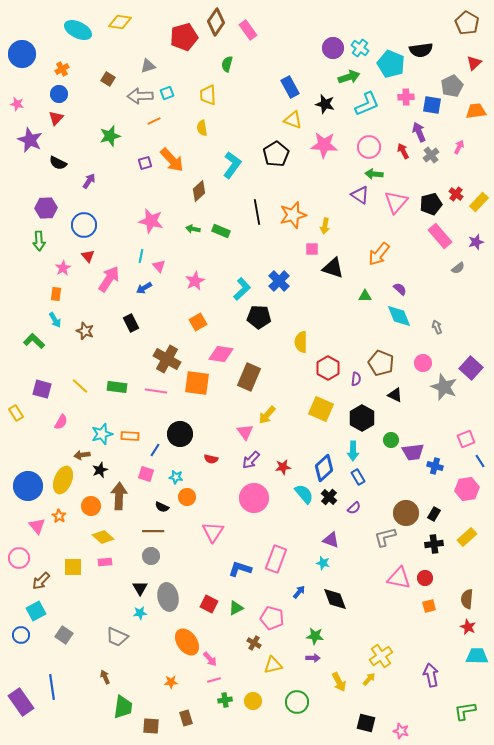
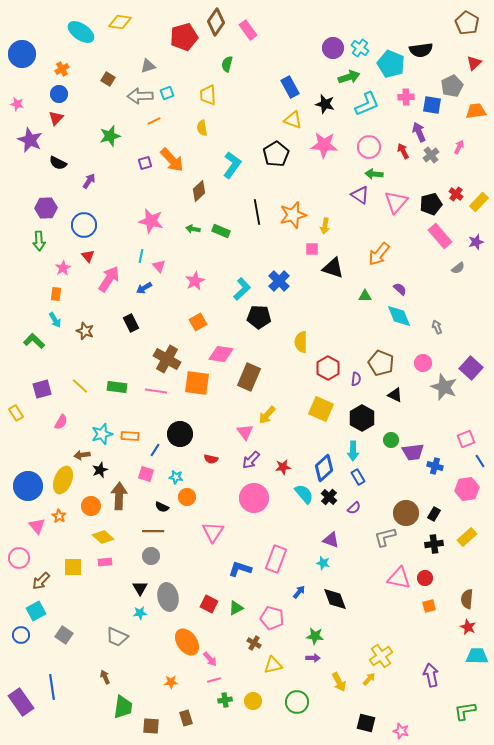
cyan ellipse at (78, 30): moved 3 px right, 2 px down; rotated 8 degrees clockwise
purple square at (42, 389): rotated 30 degrees counterclockwise
